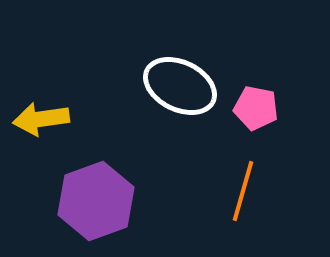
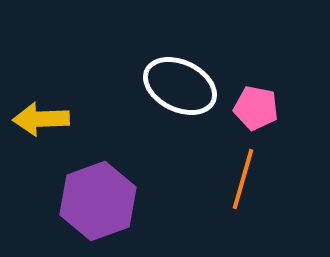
yellow arrow: rotated 6 degrees clockwise
orange line: moved 12 px up
purple hexagon: moved 2 px right
